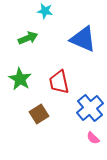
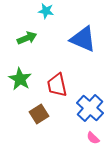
cyan star: moved 1 px right
green arrow: moved 1 px left
red trapezoid: moved 2 px left, 3 px down
blue cross: rotated 8 degrees counterclockwise
